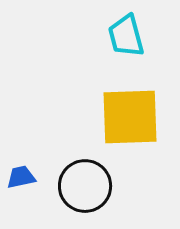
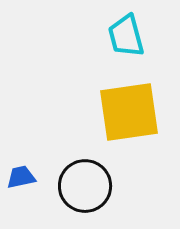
yellow square: moved 1 px left, 5 px up; rotated 6 degrees counterclockwise
